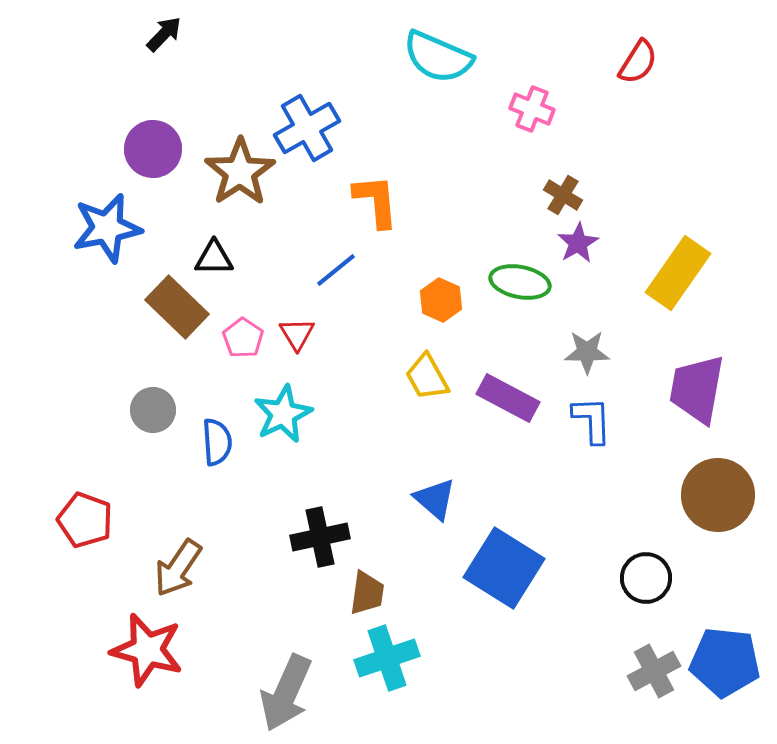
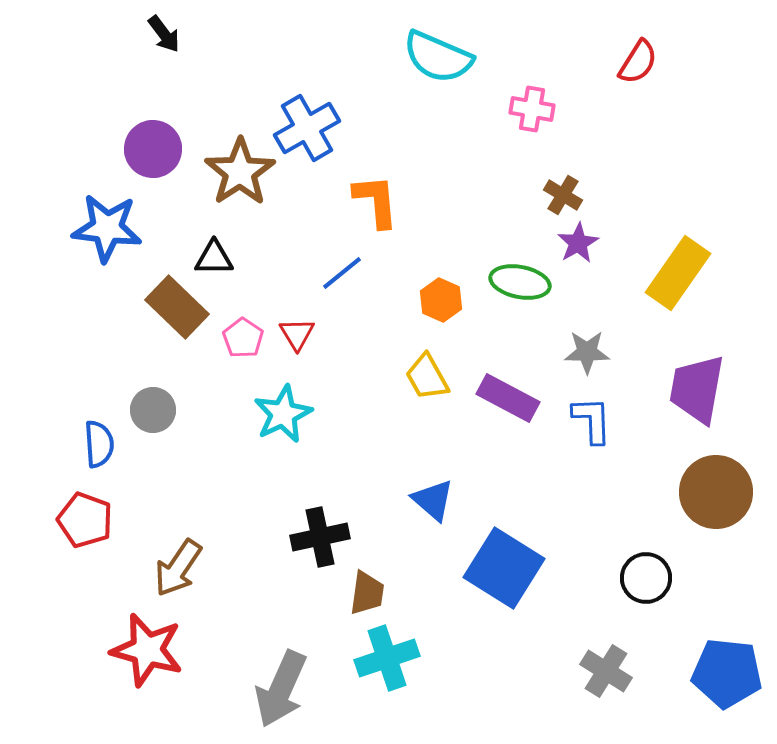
black arrow: rotated 99 degrees clockwise
pink cross: rotated 12 degrees counterclockwise
blue star: rotated 18 degrees clockwise
blue line: moved 6 px right, 3 px down
blue semicircle: moved 118 px left, 2 px down
brown circle: moved 2 px left, 3 px up
blue triangle: moved 2 px left, 1 px down
blue pentagon: moved 2 px right, 11 px down
gray cross: moved 48 px left; rotated 30 degrees counterclockwise
gray arrow: moved 5 px left, 4 px up
